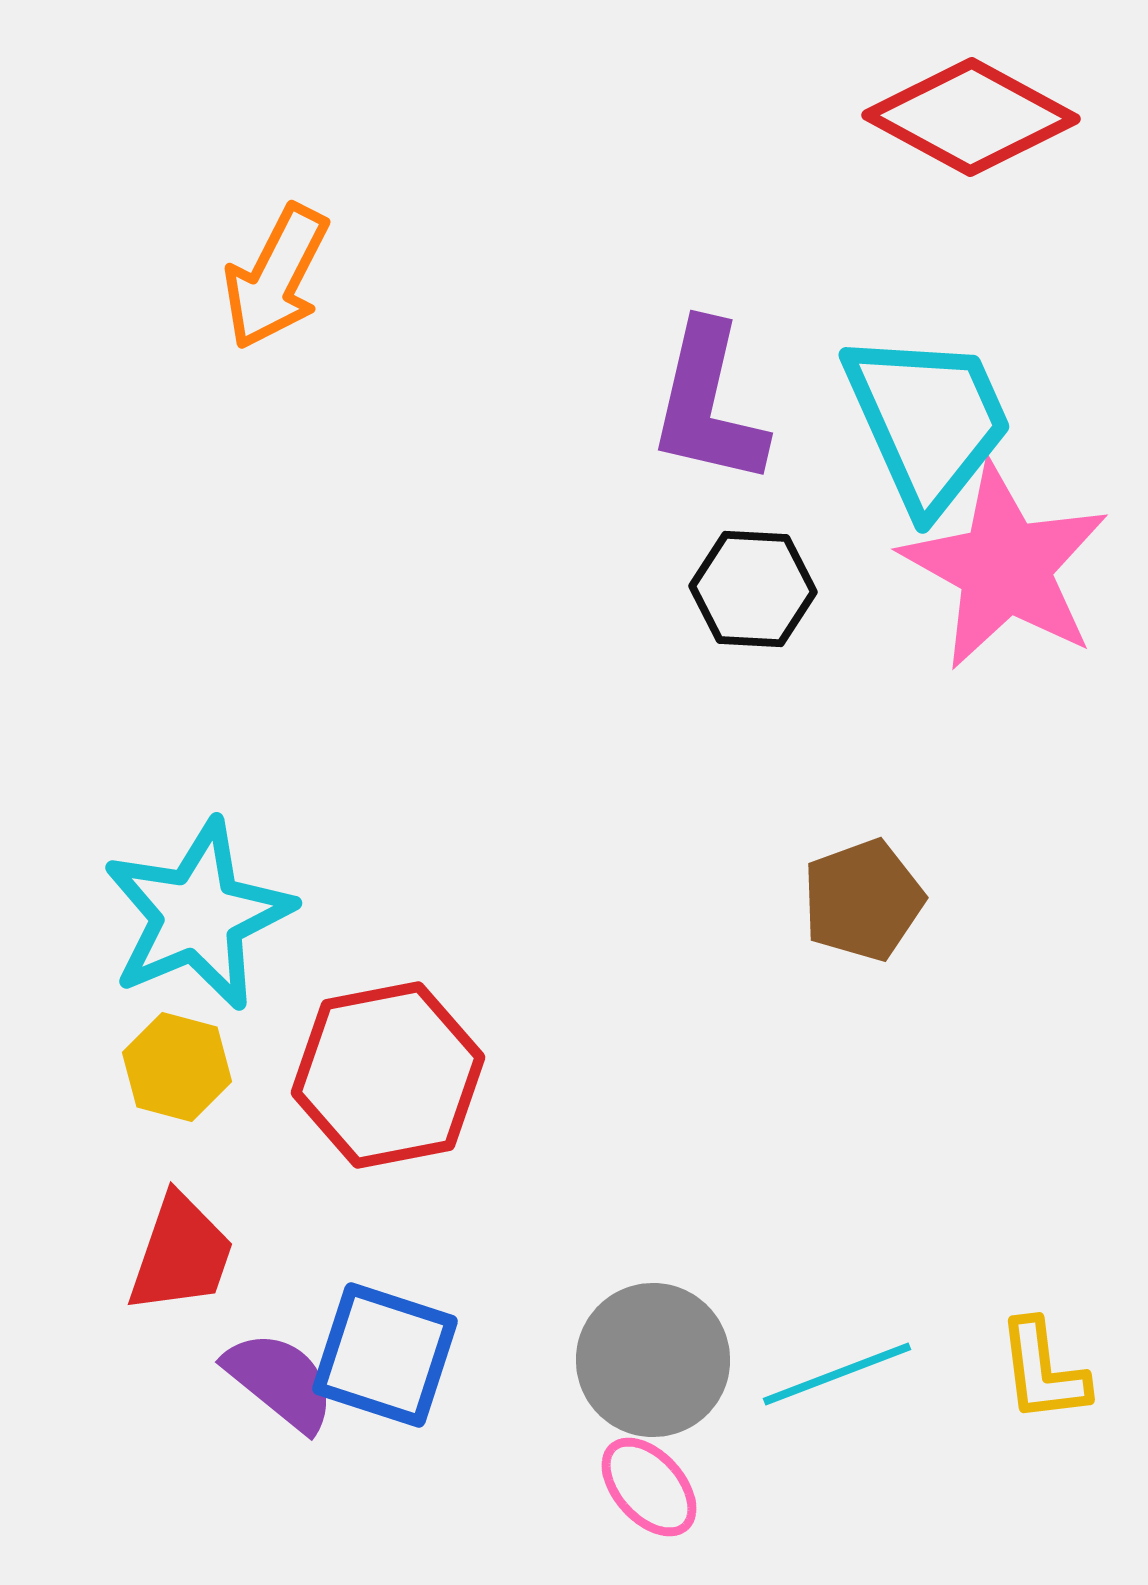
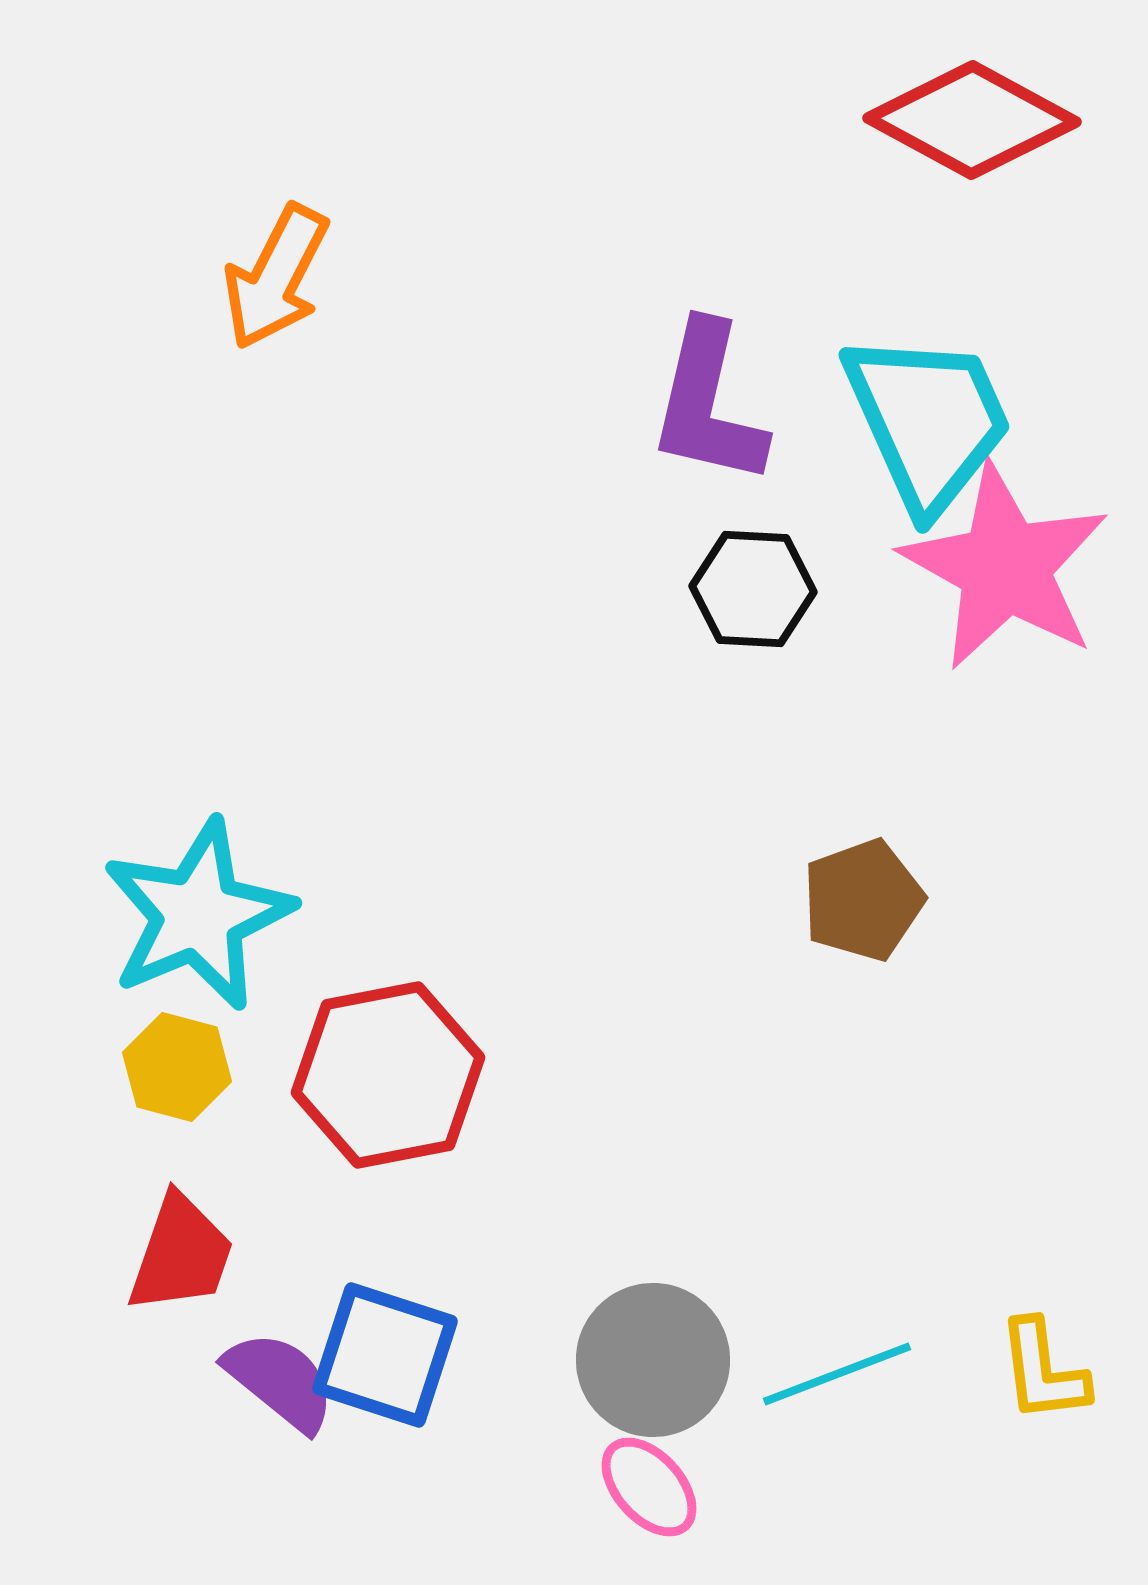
red diamond: moved 1 px right, 3 px down
